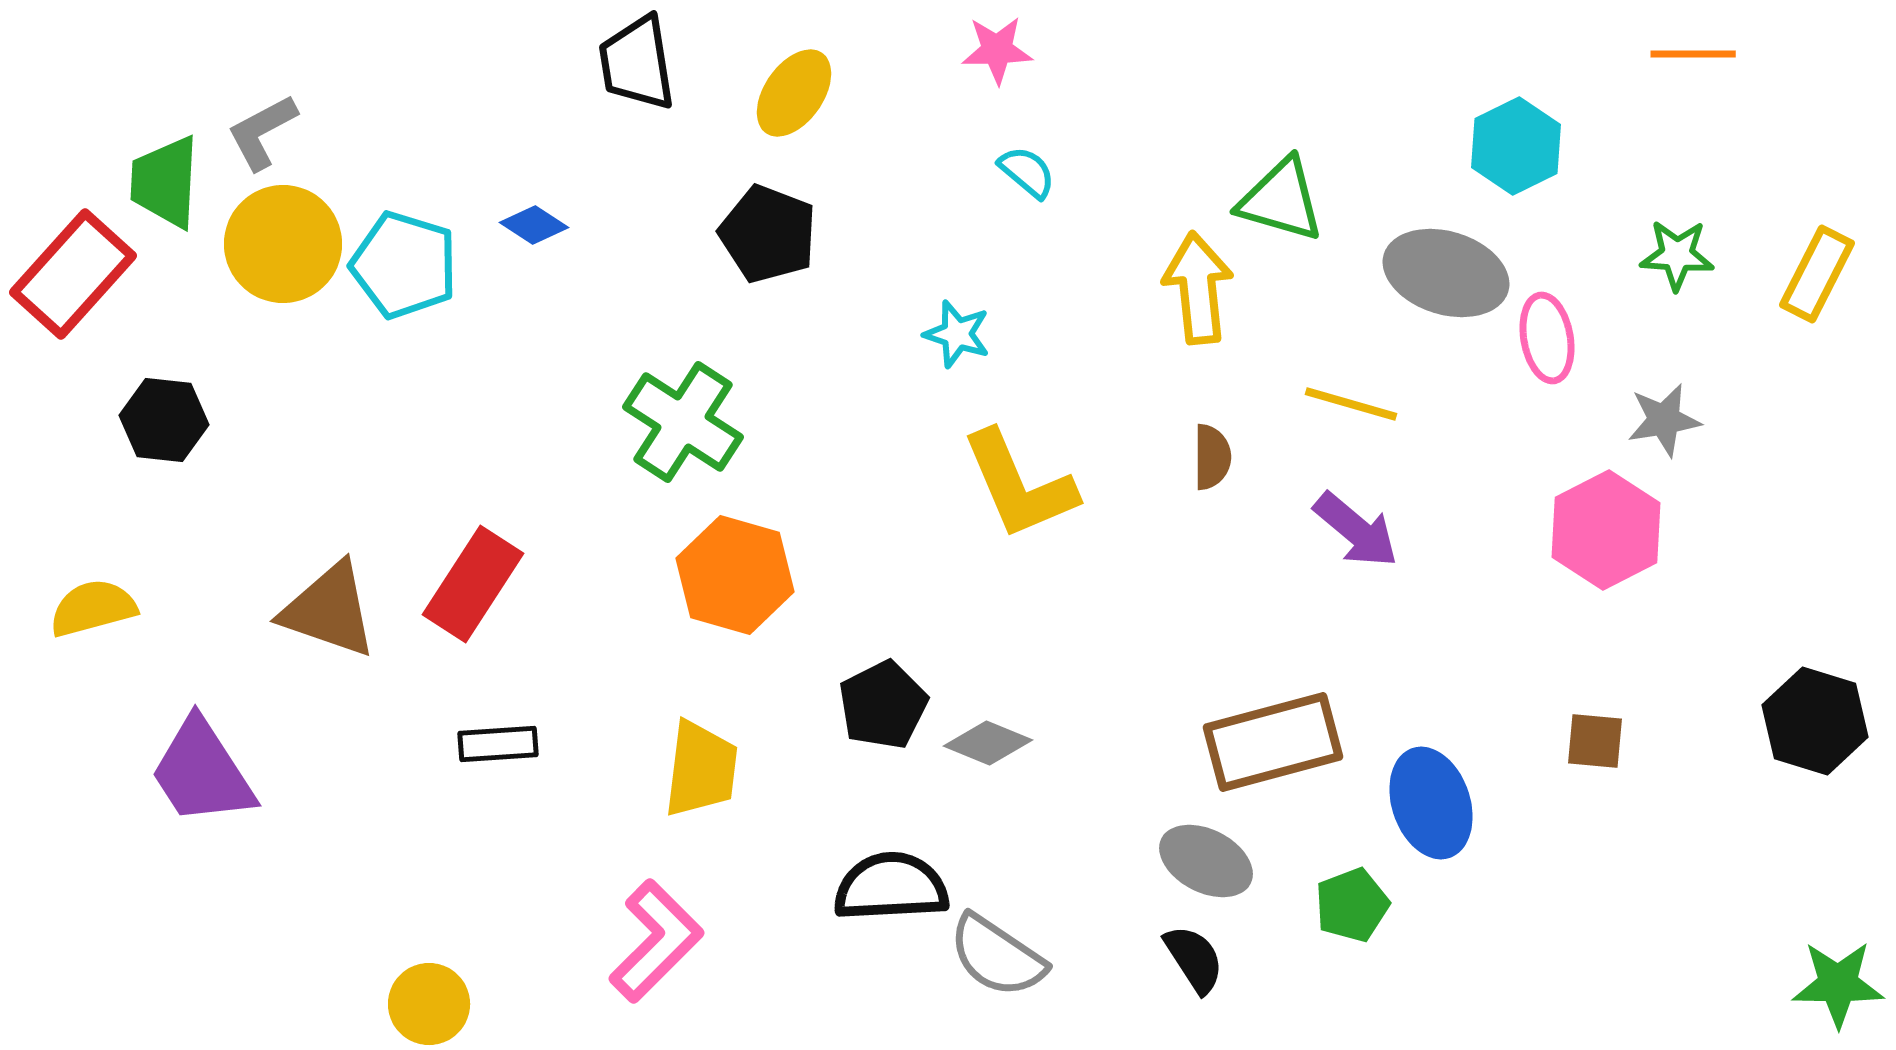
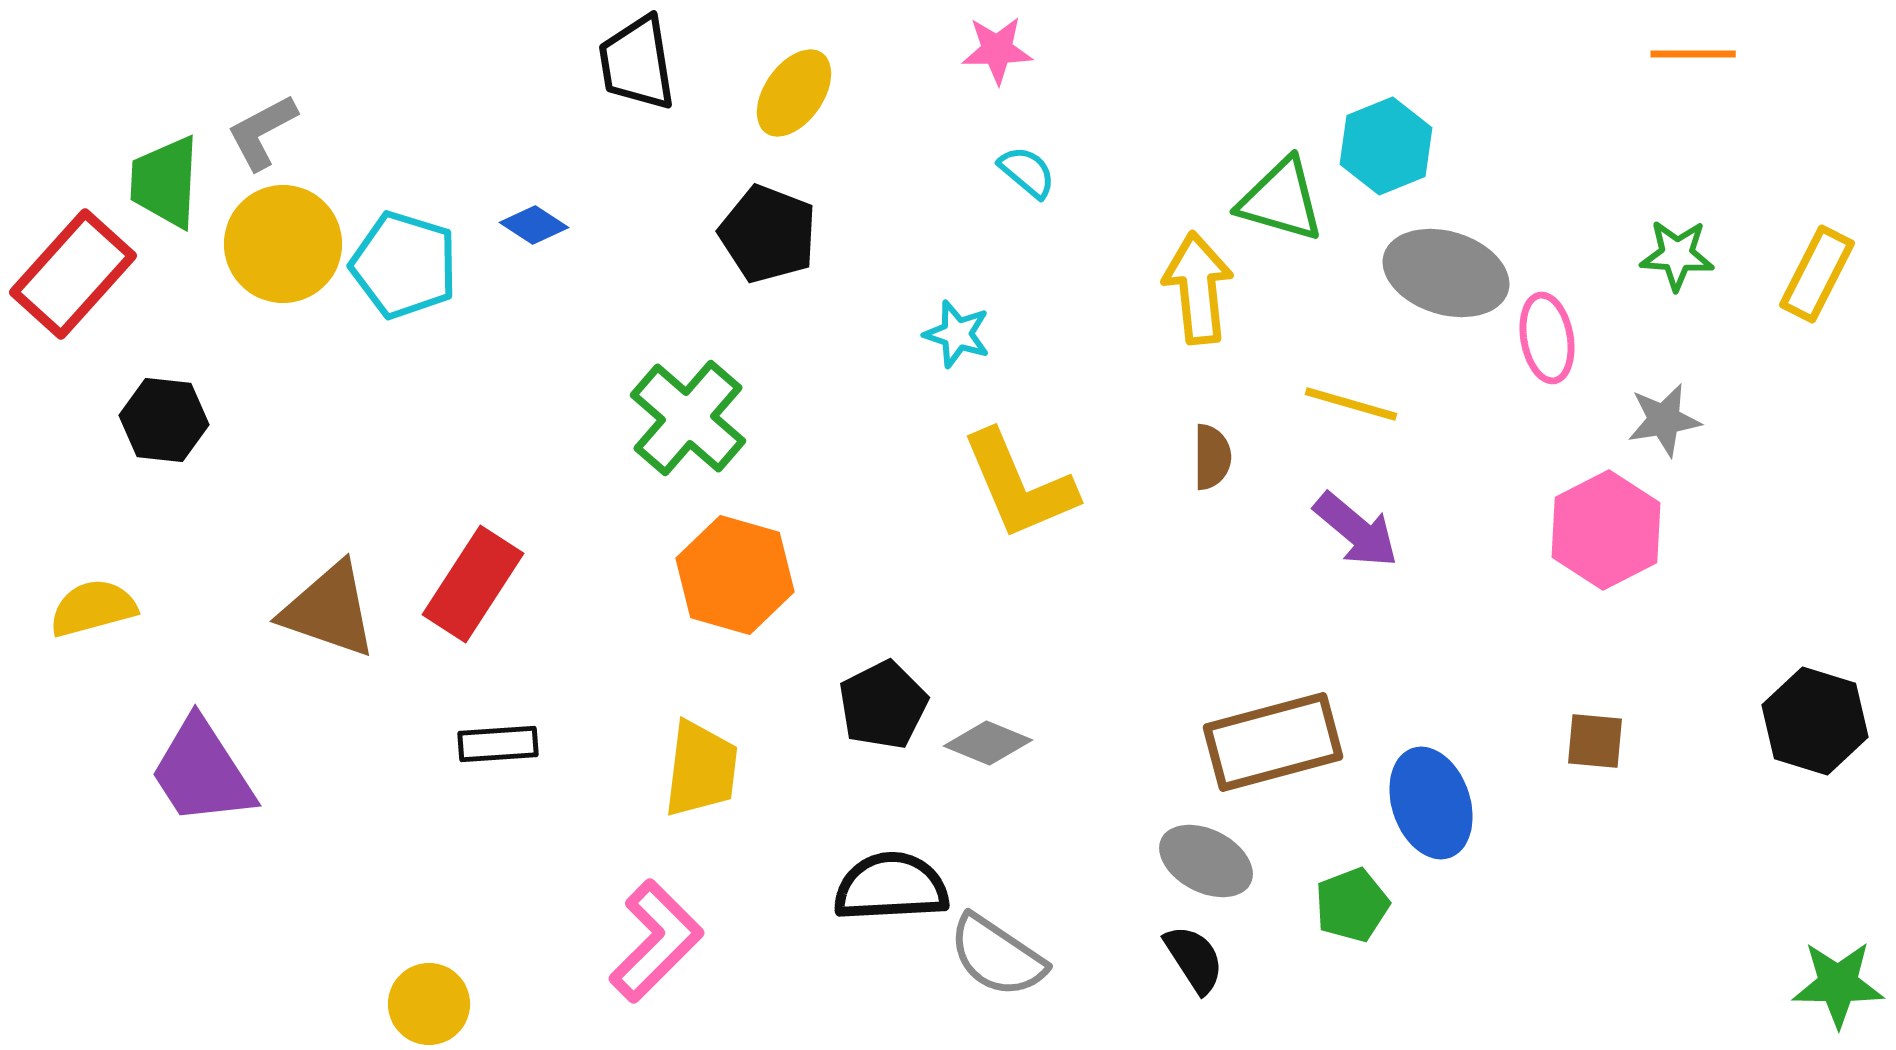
cyan hexagon at (1516, 146): moved 130 px left; rotated 4 degrees clockwise
green cross at (683, 422): moved 5 px right, 4 px up; rotated 8 degrees clockwise
